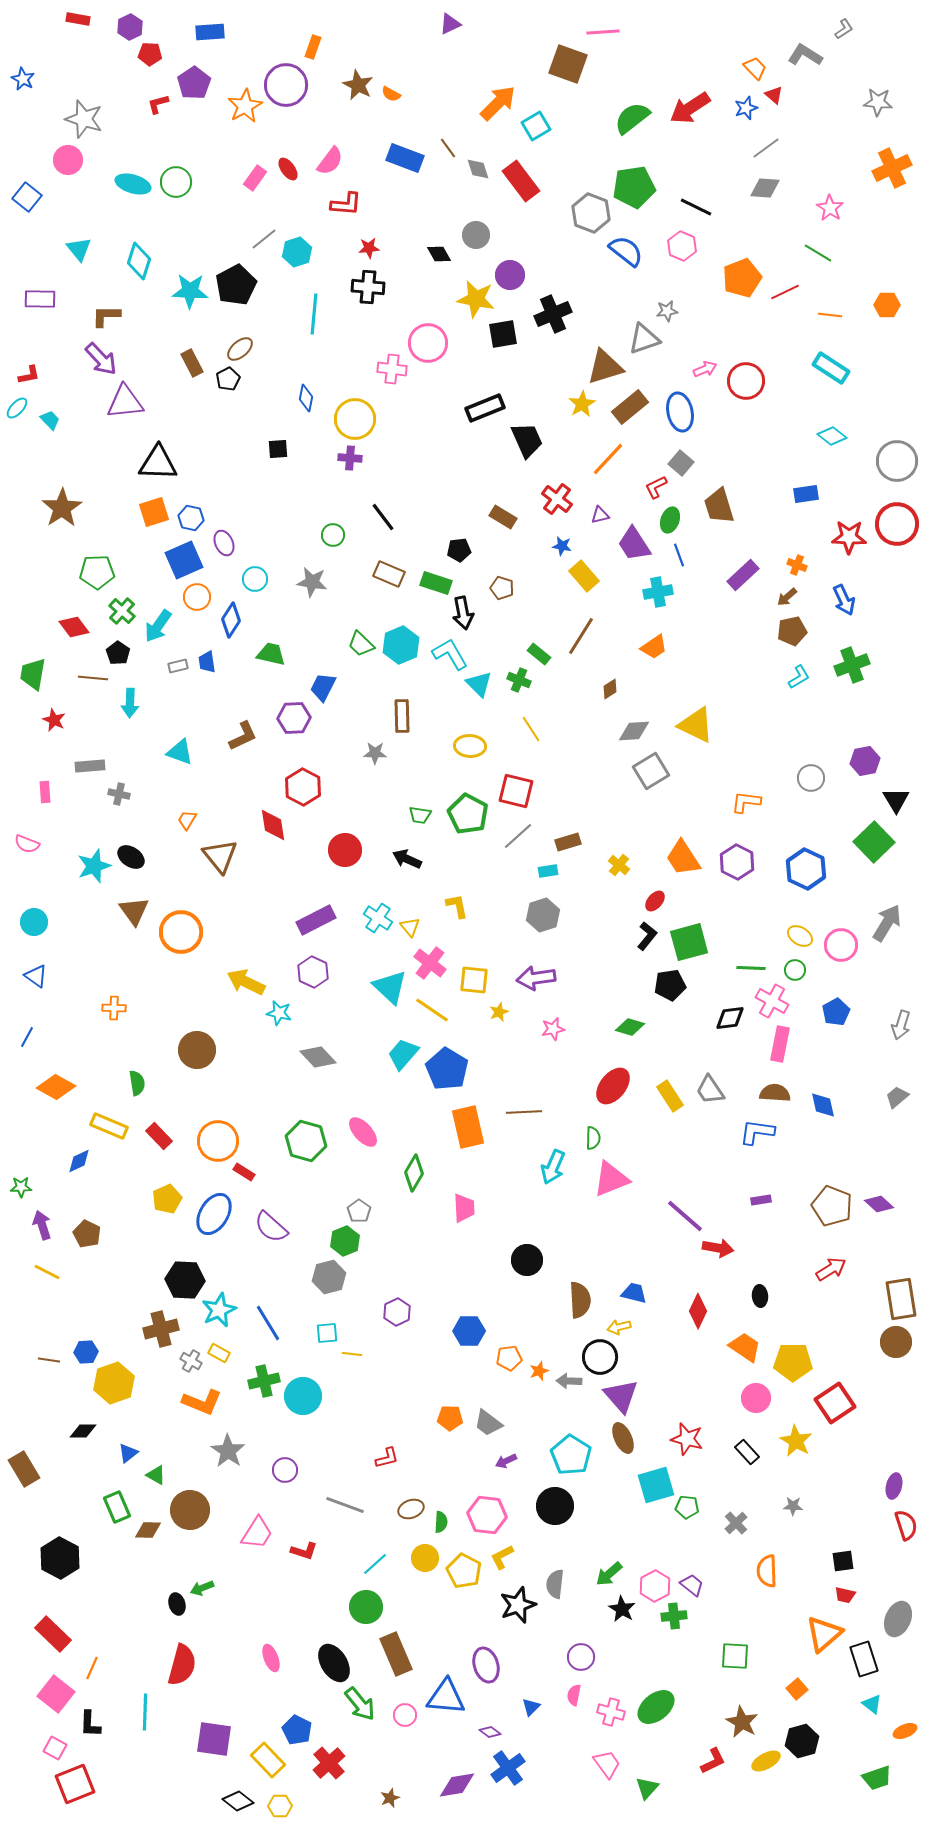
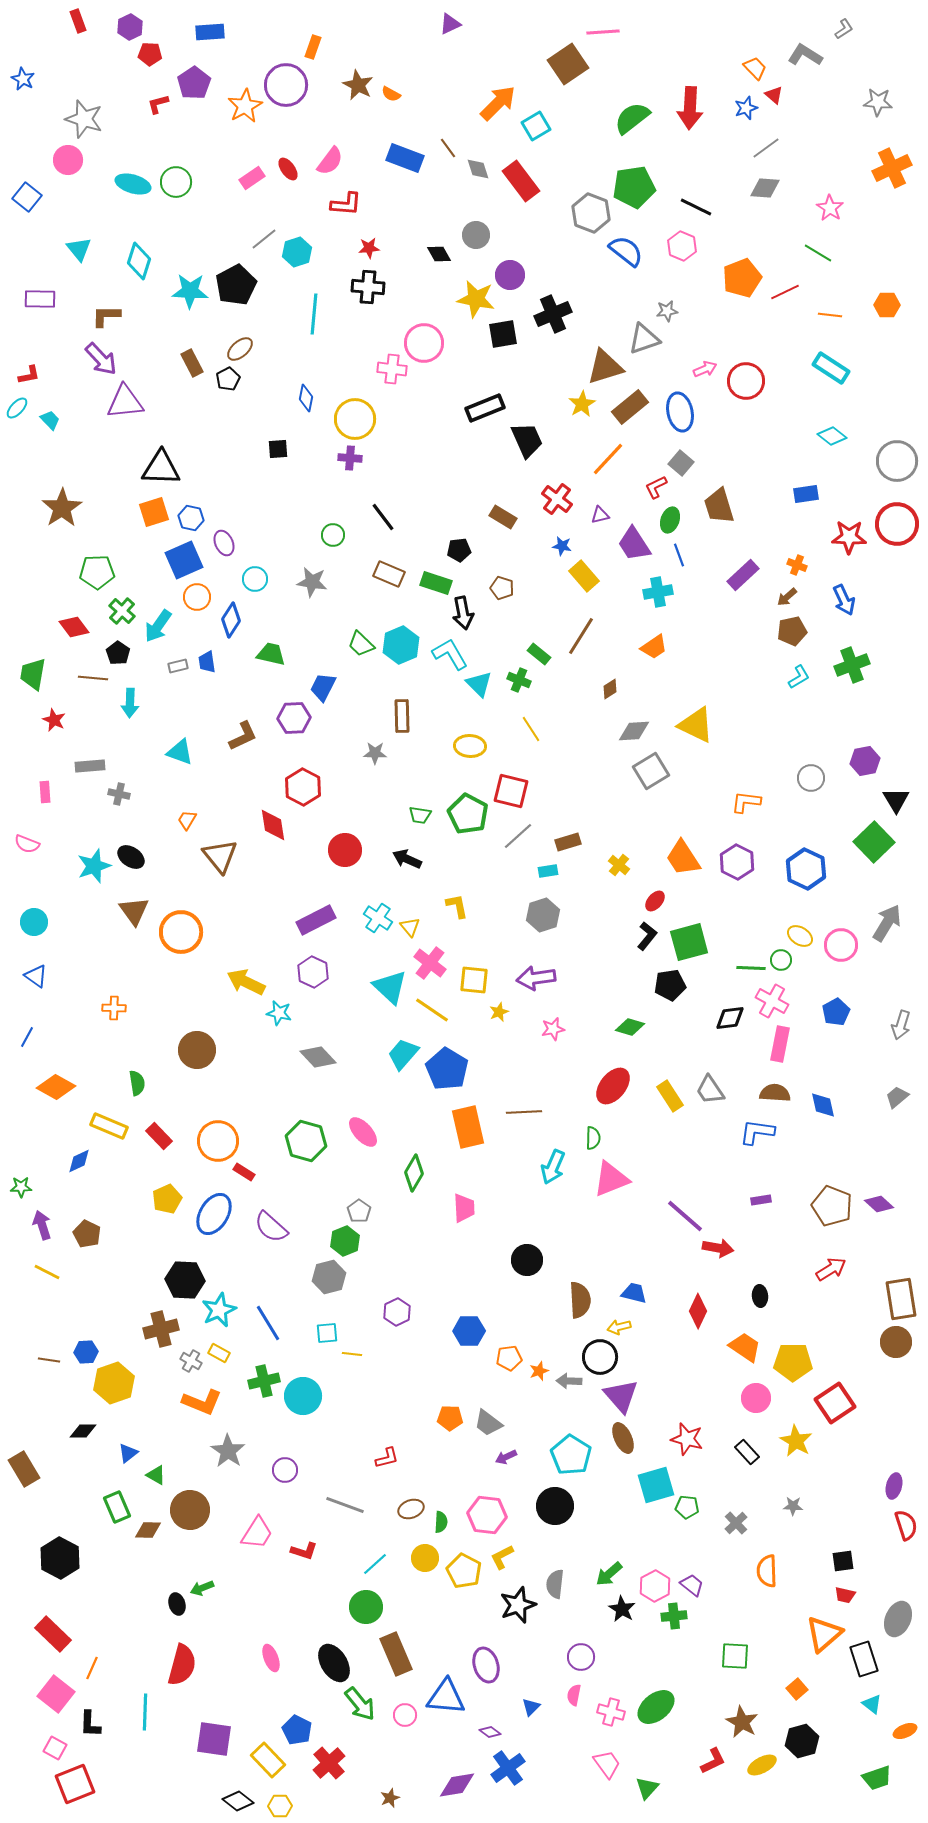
red rectangle at (78, 19): moved 2 px down; rotated 60 degrees clockwise
brown square at (568, 64): rotated 36 degrees clockwise
red arrow at (690, 108): rotated 54 degrees counterclockwise
pink rectangle at (255, 178): moved 3 px left; rotated 20 degrees clockwise
pink circle at (428, 343): moved 4 px left
black triangle at (158, 463): moved 3 px right, 5 px down
red square at (516, 791): moved 5 px left
green circle at (795, 970): moved 14 px left, 10 px up
purple arrow at (506, 1461): moved 4 px up
yellow ellipse at (766, 1761): moved 4 px left, 4 px down
